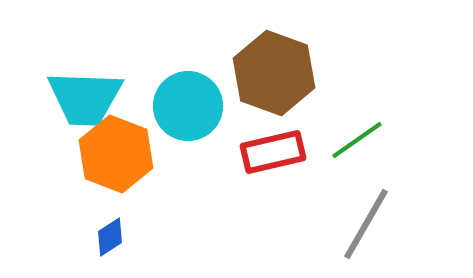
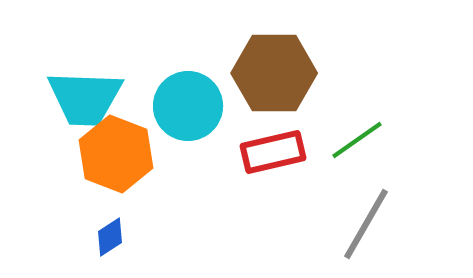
brown hexagon: rotated 20 degrees counterclockwise
